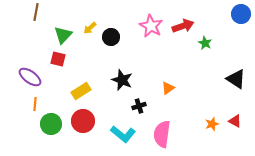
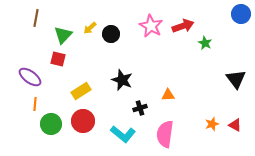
brown line: moved 6 px down
black circle: moved 3 px up
black triangle: rotated 20 degrees clockwise
orange triangle: moved 7 px down; rotated 32 degrees clockwise
black cross: moved 1 px right, 2 px down
red triangle: moved 4 px down
pink semicircle: moved 3 px right
